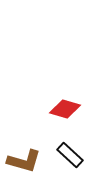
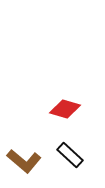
brown L-shape: rotated 24 degrees clockwise
